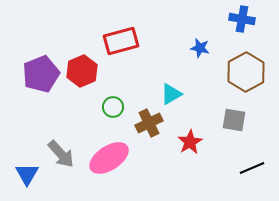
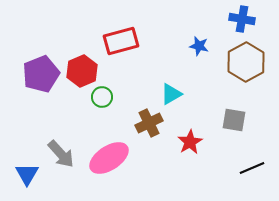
blue star: moved 1 px left, 2 px up
brown hexagon: moved 10 px up
green circle: moved 11 px left, 10 px up
